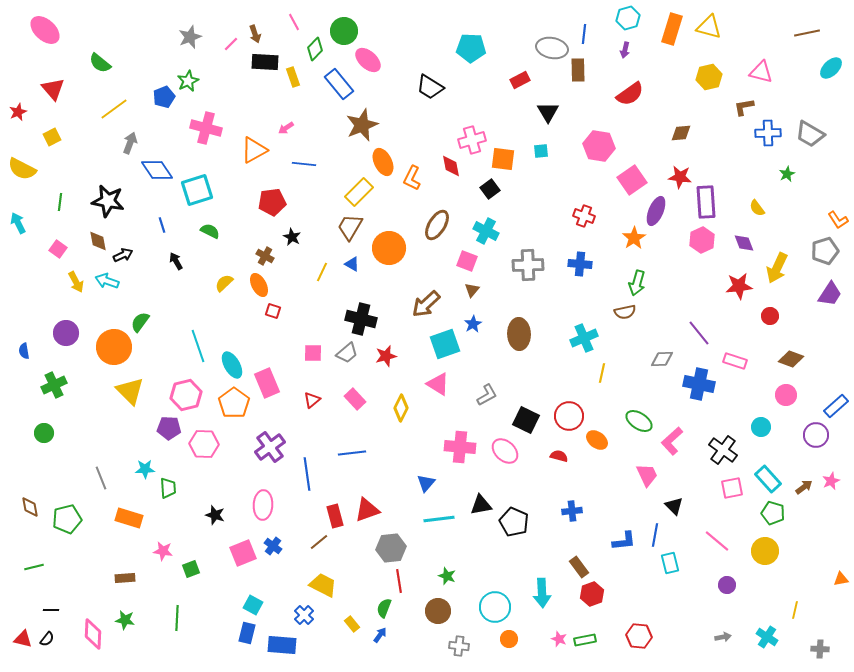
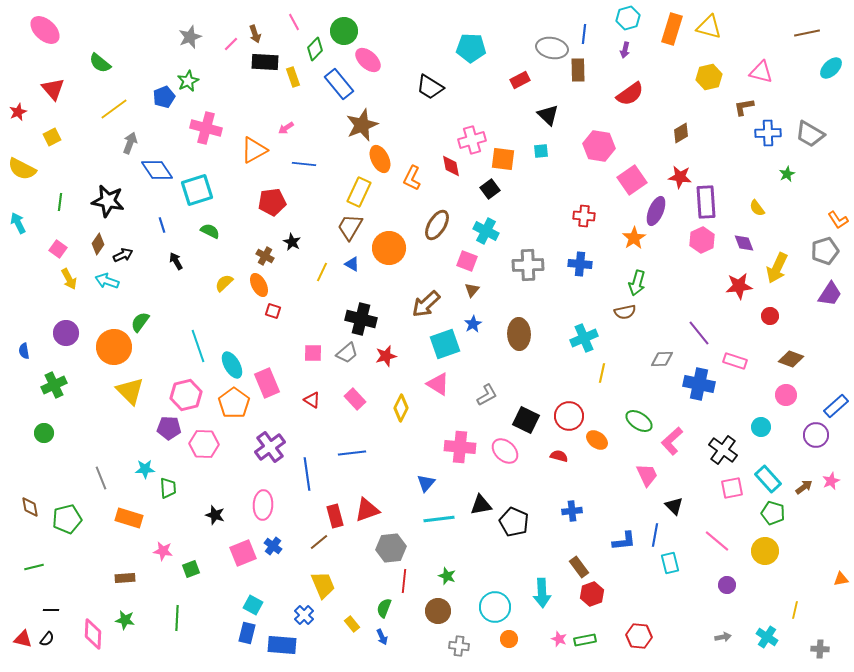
black triangle at (548, 112): moved 3 px down; rotated 15 degrees counterclockwise
brown diamond at (681, 133): rotated 25 degrees counterclockwise
orange ellipse at (383, 162): moved 3 px left, 3 px up
yellow rectangle at (359, 192): rotated 20 degrees counterclockwise
red cross at (584, 216): rotated 15 degrees counterclockwise
black star at (292, 237): moved 5 px down
brown diamond at (98, 241): moved 3 px down; rotated 45 degrees clockwise
yellow arrow at (76, 282): moved 7 px left, 3 px up
red triangle at (312, 400): rotated 48 degrees counterclockwise
red line at (399, 581): moved 5 px right; rotated 15 degrees clockwise
yellow trapezoid at (323, 585): rotated 40 degrees clockwise
blue arrow at (380, 635): moved 2 px right, 2 px down; rotated 119 degrees clockwise
